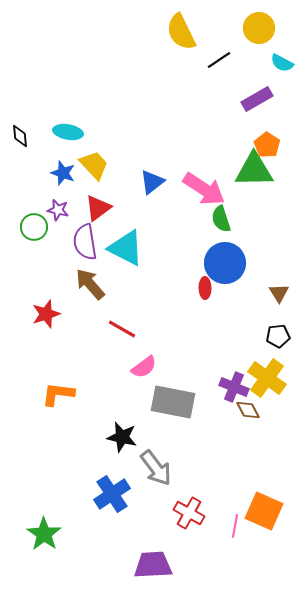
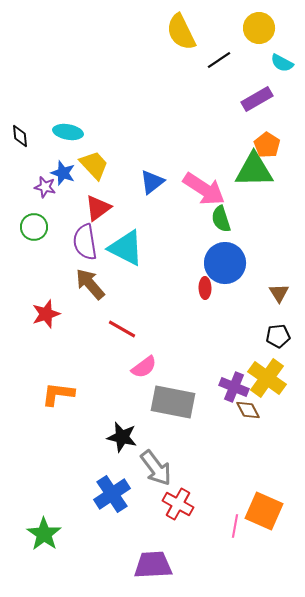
purple star: moved 13 px left, 23 px up
red cross: moved 11 px left, 9 px up
